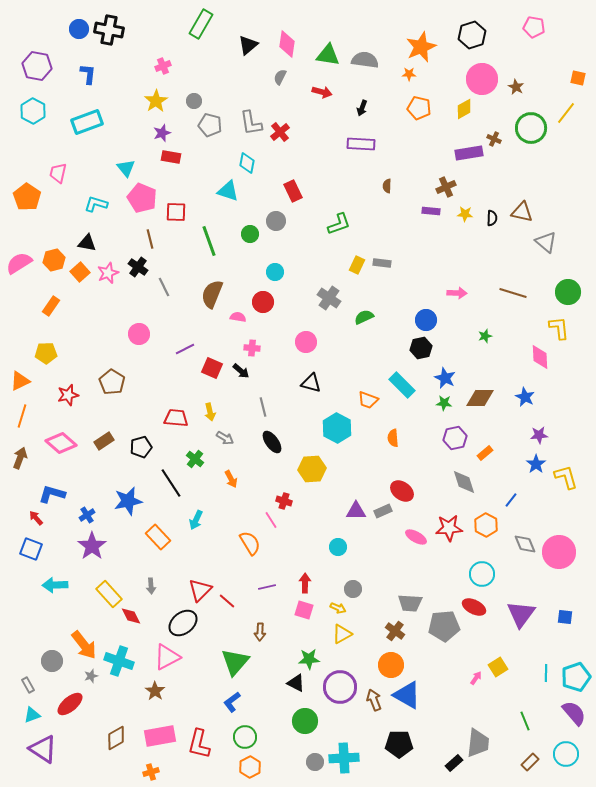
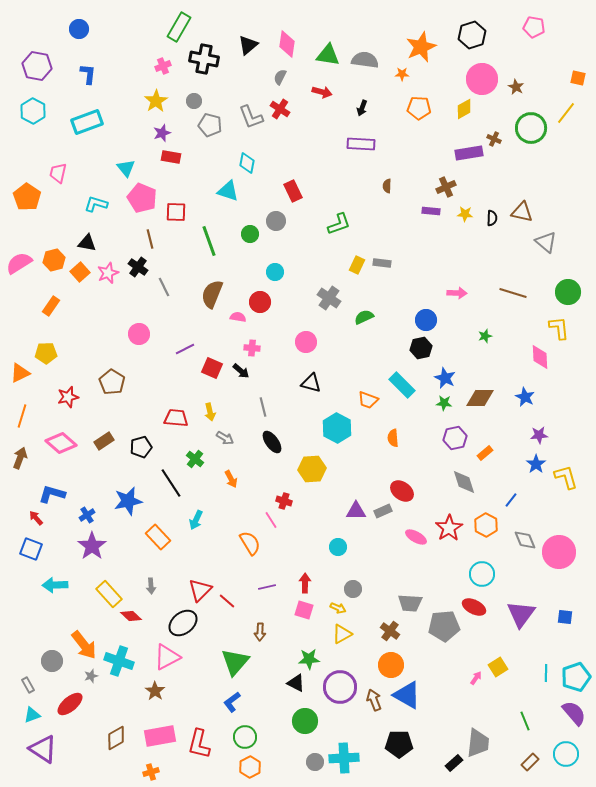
green rectangle at (201, 24): moved 22 px left, 3 px down
black cross at (109, 30): moved 95 px right, 29 px down
orange star at (409, 74): moved 7 px left
orange pentagon at (419, 108): rotated 10 degrees counterclockwise
gray L-shape at (251, 123): moved 6 px up; rotated 12 degrees counterclockwise
red cross at (280, 132): moved 23 px up; rotated 18 degrees counterclockwise
red circle at (263, 302): moved 3 px left
orange triangle at (20, 381): moved 8 px up
red star at (68, 395): moved 2 px down
red star at (449, 528): rotated 28 degrees counterclockwise
gray diamond at (525, 544): moved 4 px up
red diamond at (131, 616): rotated 20 degrees counterclockwise
brown cross at (395, 631): moved 5 px left
